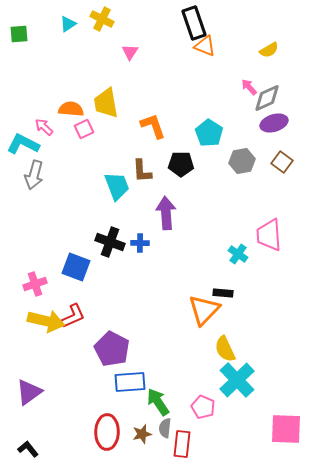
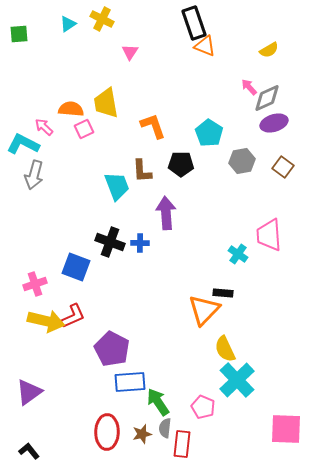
brown square at (282, 162): moved 1 px right, 5 px down
black L-shape at (28, 449): moved 1 px right, 2 px down
